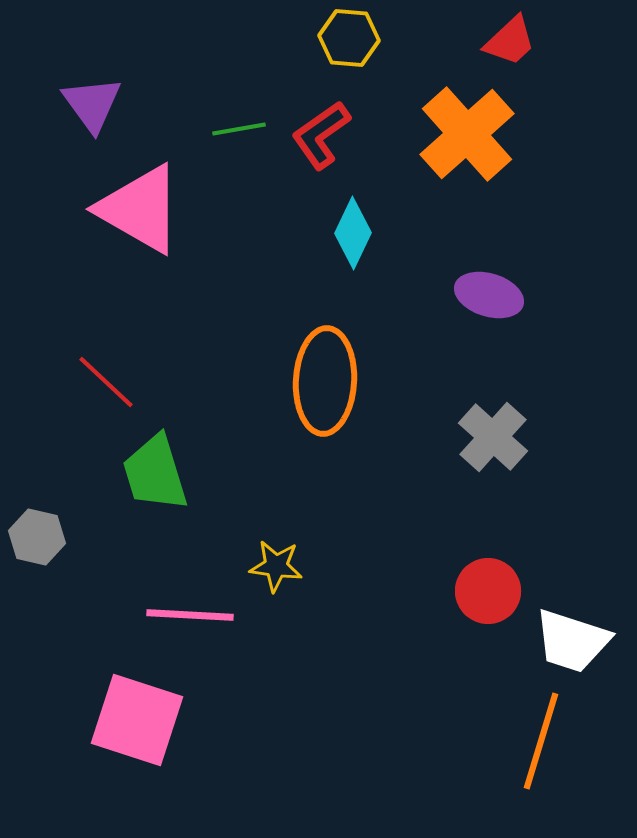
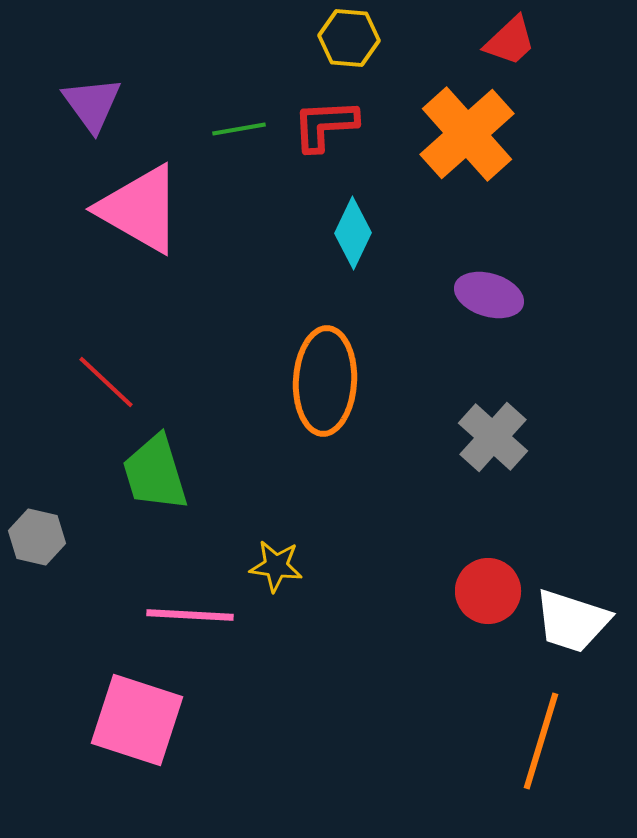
red L-shape: moved 4 px right, 10 px up; rotated 32 degrees clockwise
white trapezoid: moved 20 px up
